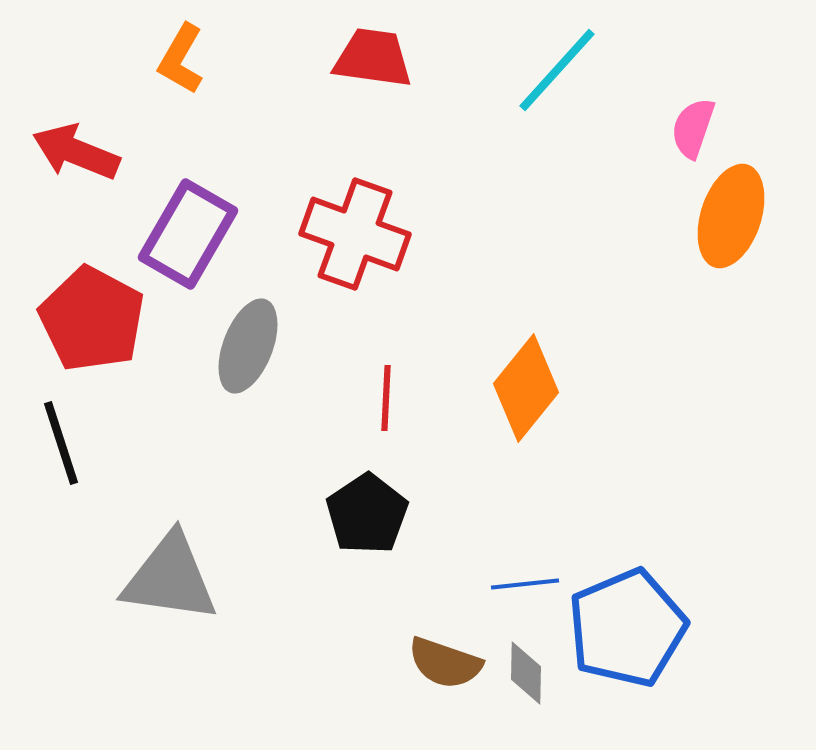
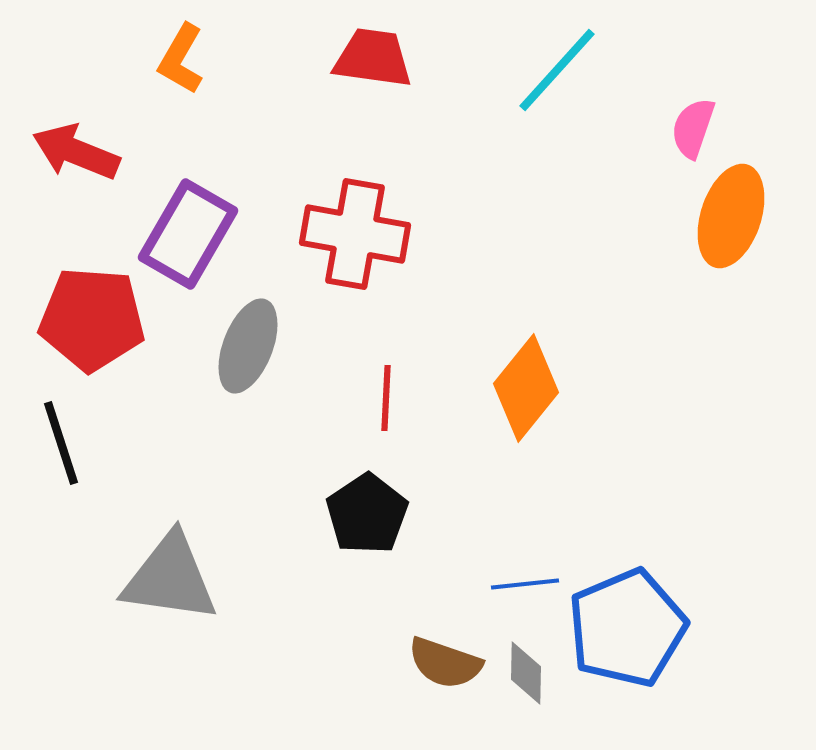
red cross: rotated 10 degrees counterclockwise
red pentagon: rotated 24 degrees counterclockwise
